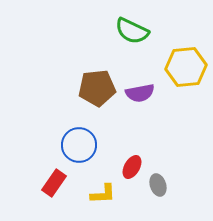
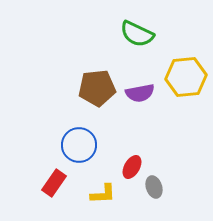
green semicircle: moved 5 px right, 3 px down
yellow hexagon: moved 10 px down
gray ellipse: moved 4 px left, 2 px down
